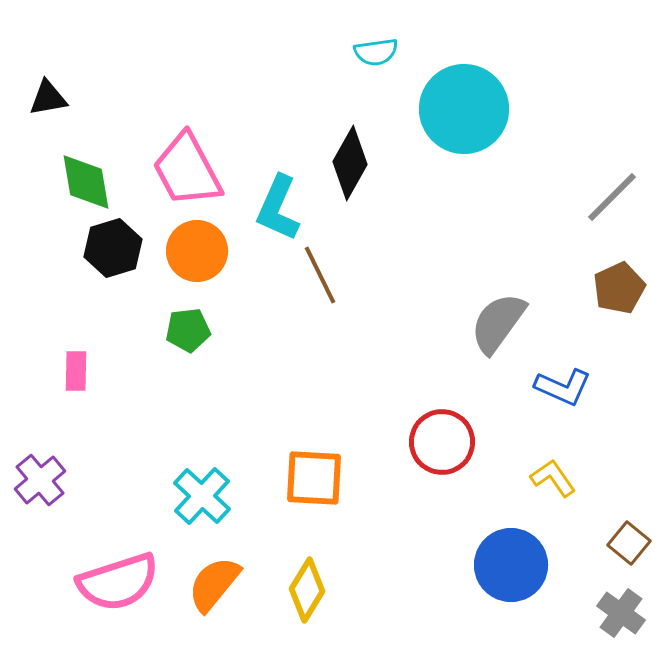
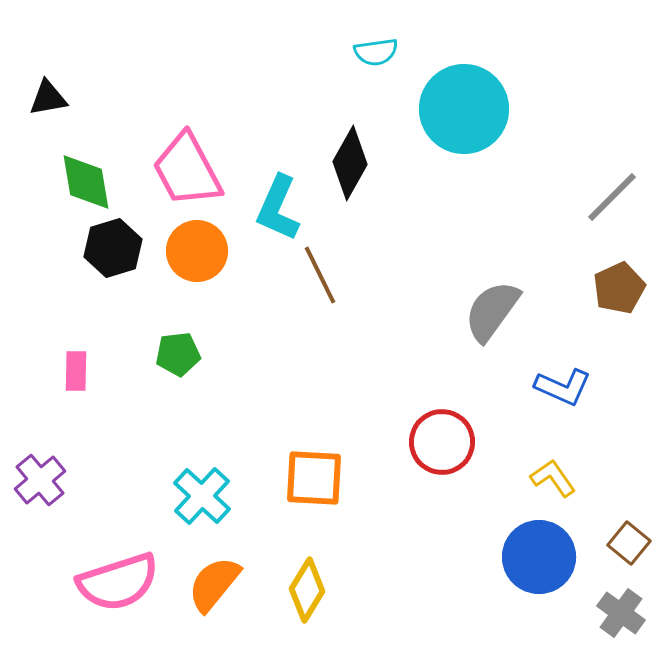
gray semicircle: moved 6 px left, 12 px up
green pentagon: moved 10 px left, 24 px down
blue circle: moved 28 px right, 8 px up
